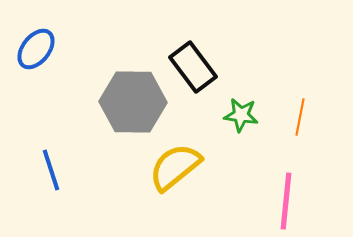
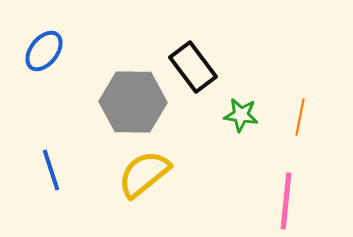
blue ellipse: moved 8 px right, 2 px down
yellow semicircle: moved 31 px left, 7 px down
